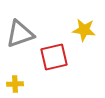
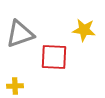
red square: rotated 16 degrees clockwise
yellow cross: moved 2 px down
